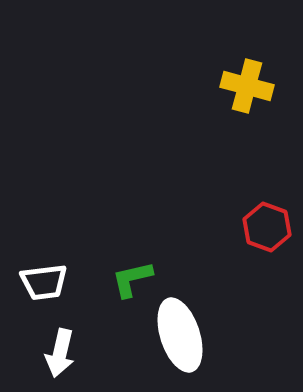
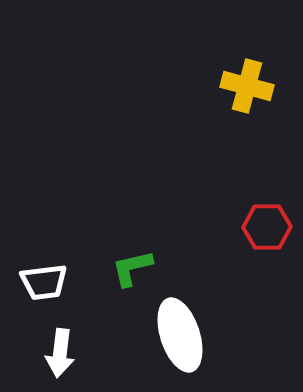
red hexagon: rotated 21 degrees counterclockwise
green L-shape: moved 11 px up
white arrow: rotated 6 degrees counterclockwise
